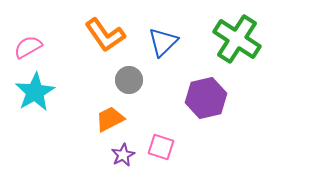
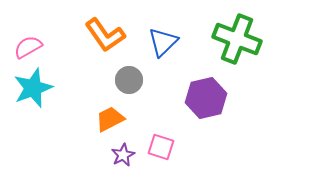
green cross: rotated 12 degrees counterclockwise
cyan star: moved 2 px left, 4 px up; rotated 9 degrees clockwise
